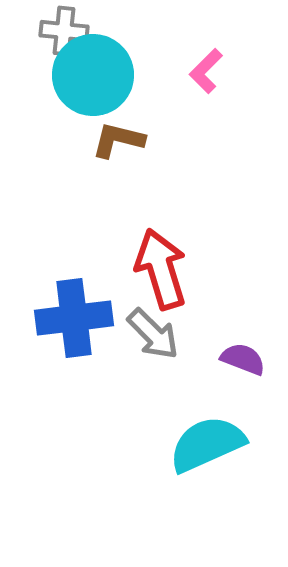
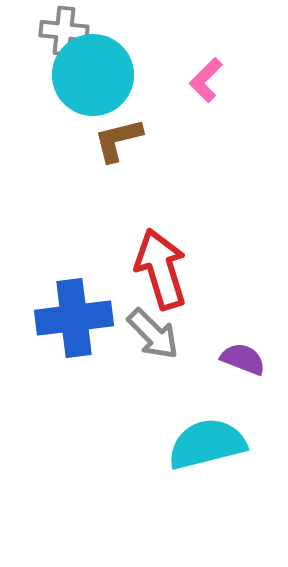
pink L-shape: moved 9 px down
brown L-shape: rotated 28 degrees counterclockwise
cyan semicircle: rotated 10 degrees clockwise
